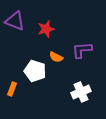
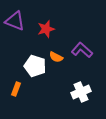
purple L-shape: rotated 45 degrees clockwise
white pentagon: moved 5 px up
orange rectangle: moved 4 px right
